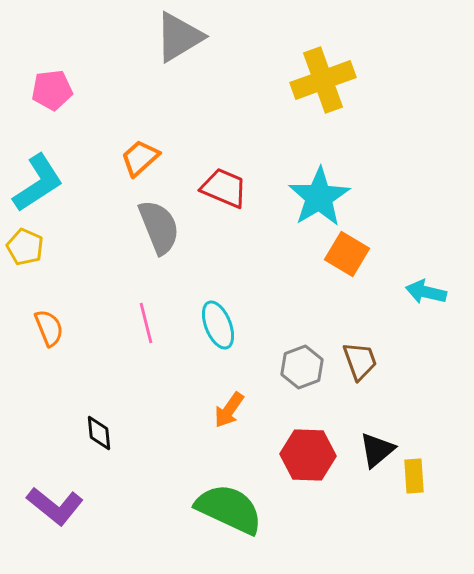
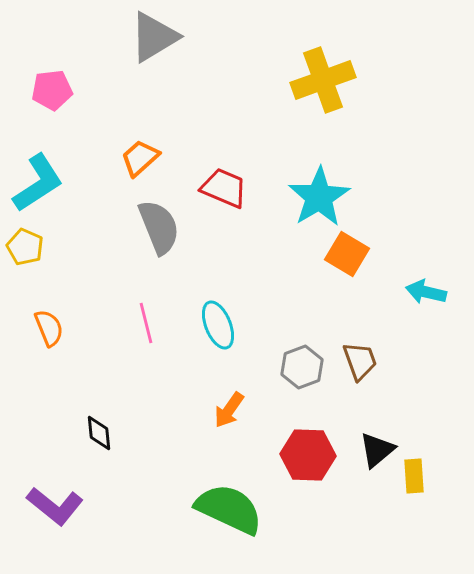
gray triangle: moved 25 px left
